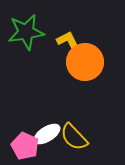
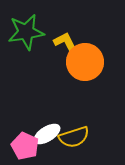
yellow L-shape: moved 3 px left, 1 px down
yellow semicircle: rotated 64 degrees counterclockwise
